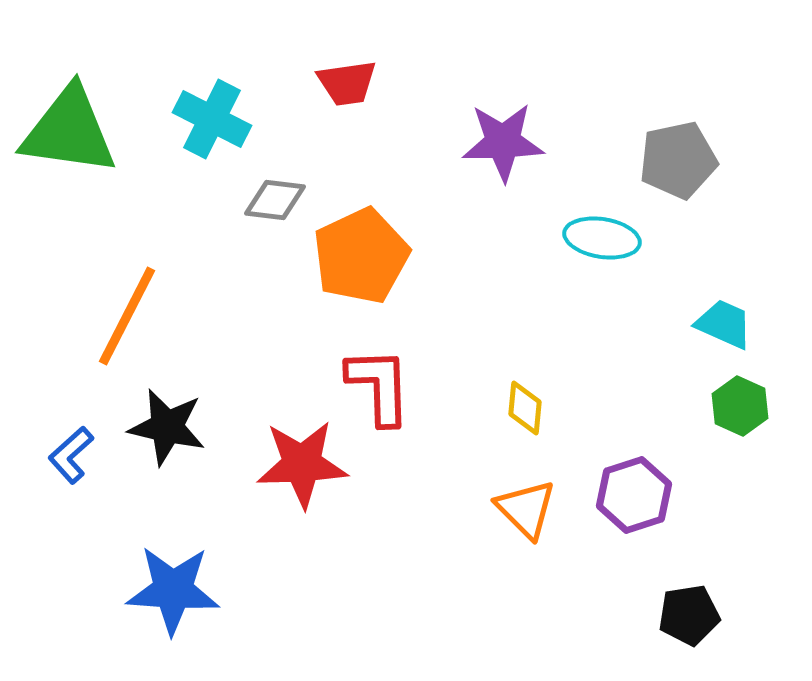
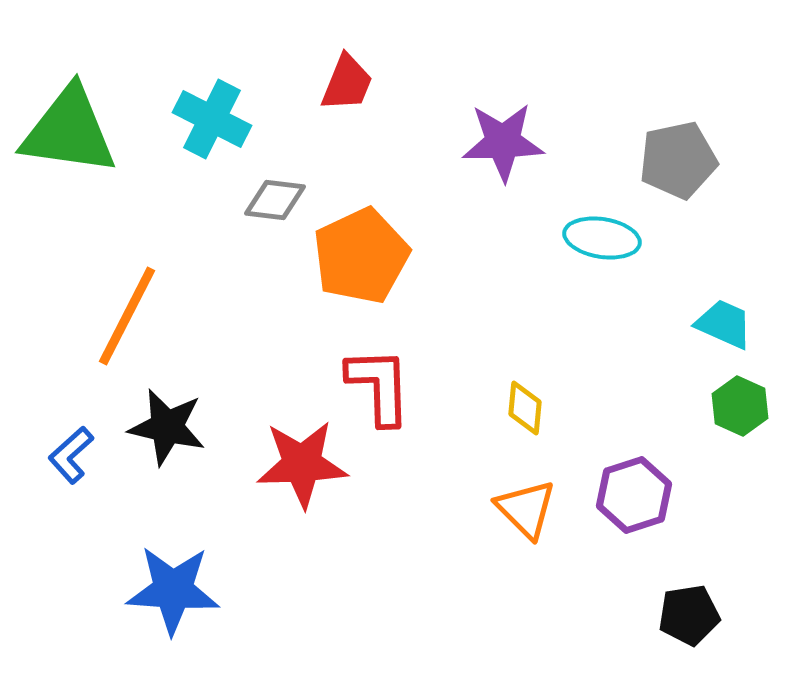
red trapezoid: rotated 60 degrees counterclockwise
